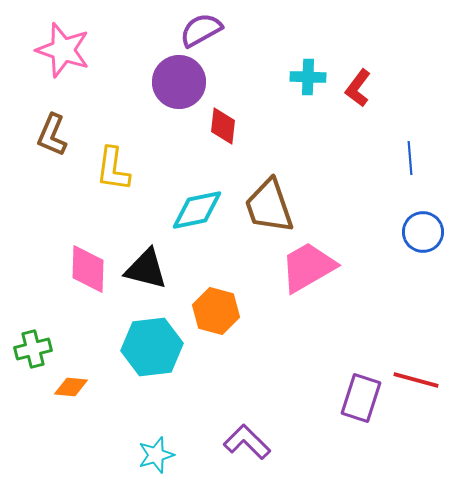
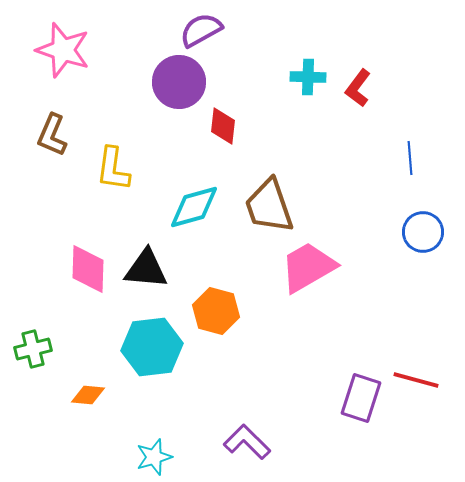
cyan diamond: moved 3 px left, 3 px up; rotated 4 degrees counterclockwise
black triangle: rotated 9 degrees counterclockwise
orange diamond: moved 17 px right, 8 px down
cyan star: moved 2 px left, 2 px down
